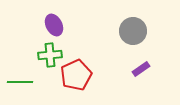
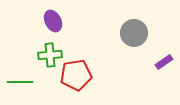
purple ellipse: moved 1 px left, 4 px up
gray circle: moved 1 px right, 2 px down
purple rectangle: moved 23 px right, 7 px up
red pentagon: rotated 16 degrees clockwise
